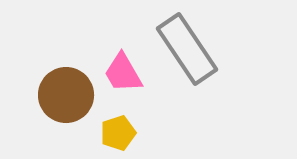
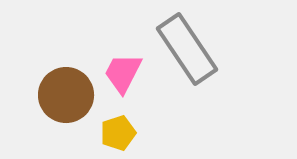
pink trapezoid: rotated 57 degrees clockwise
